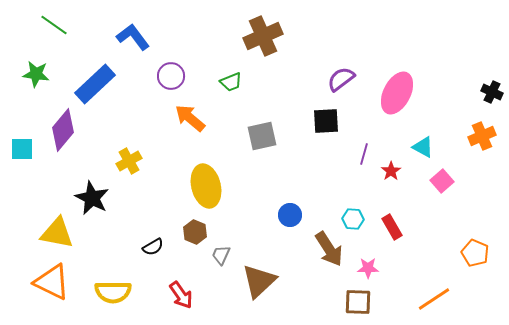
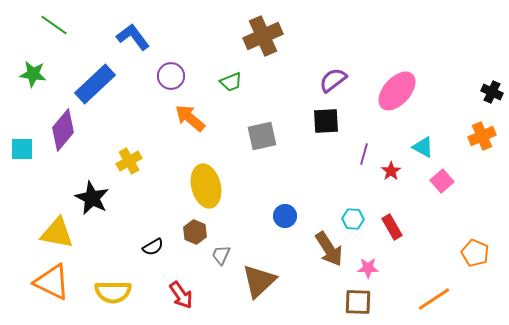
green star: moved 3 px left
purple semicircle: moved 8 px left, 1 px down
pink ellipse: moved 2 px up; rotated 15 degrees clockwise
blue circle: moved 5 px left, 1 px down
